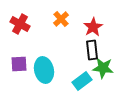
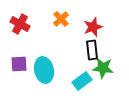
red star: rotated 12 degrees clockwise
